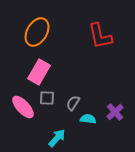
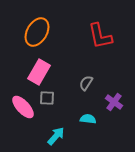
gray semicircle: moved 13 px right, 20 px up
purple cross: moved 1 px left, 10 px up; rotated 12 degrees counterclockwise
cyan arrow: moved 1 px left, 2 px up
